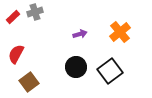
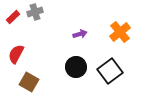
brown square: rotated 24 degrees counterclockwise
